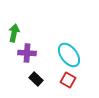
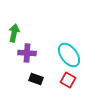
black rectangle: rotated 24 degrees counterclockwise
